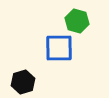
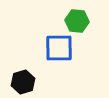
green hexagon: rotated 10 degrees counterclockwise
